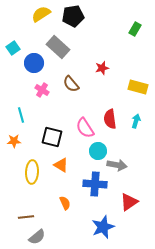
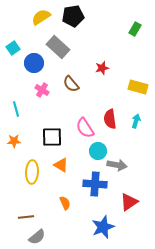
yellow semicircle: moved 3 px down
cyan line: moved 5 px left, 6 px up
black square: rotated 15 degrees counterclockwise
